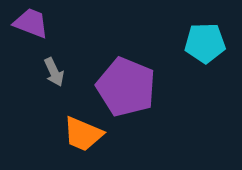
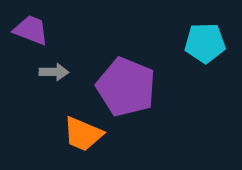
purple trapezoid: moved 7 px down
gray arrow: rotated 64 degrees counterclockwise
